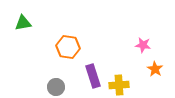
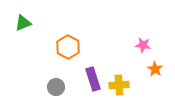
green triangle: rotated 12 degrees counterclockwise
orange hexagon: rotated 20 degrees clockwise
purple rectangle: moved 3 px down
